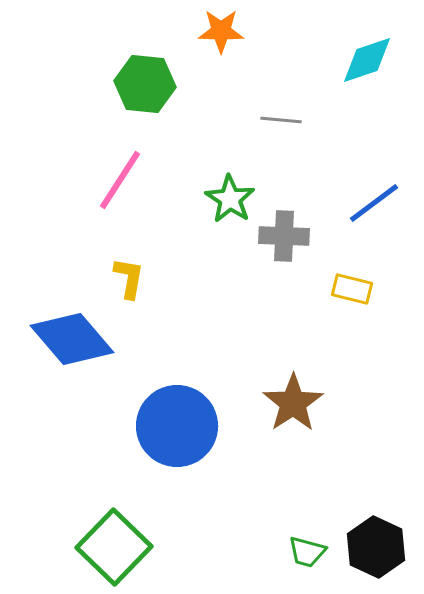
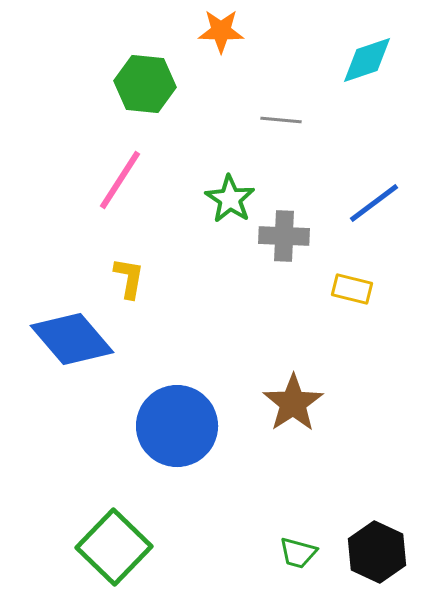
black hexagon: moved 1 px right, 5 px down
green trapezoid: moved 9 px left, 1 px down
